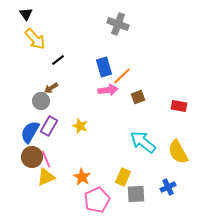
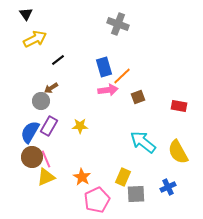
yellow arrow: rotated 75 degrees counterclockwise
yellow star: rotated 21 degrees counterclockwise
